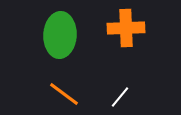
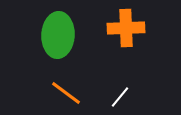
green ellipse: moved 2 px left
orange line: moved 2 px right, 1 px up
